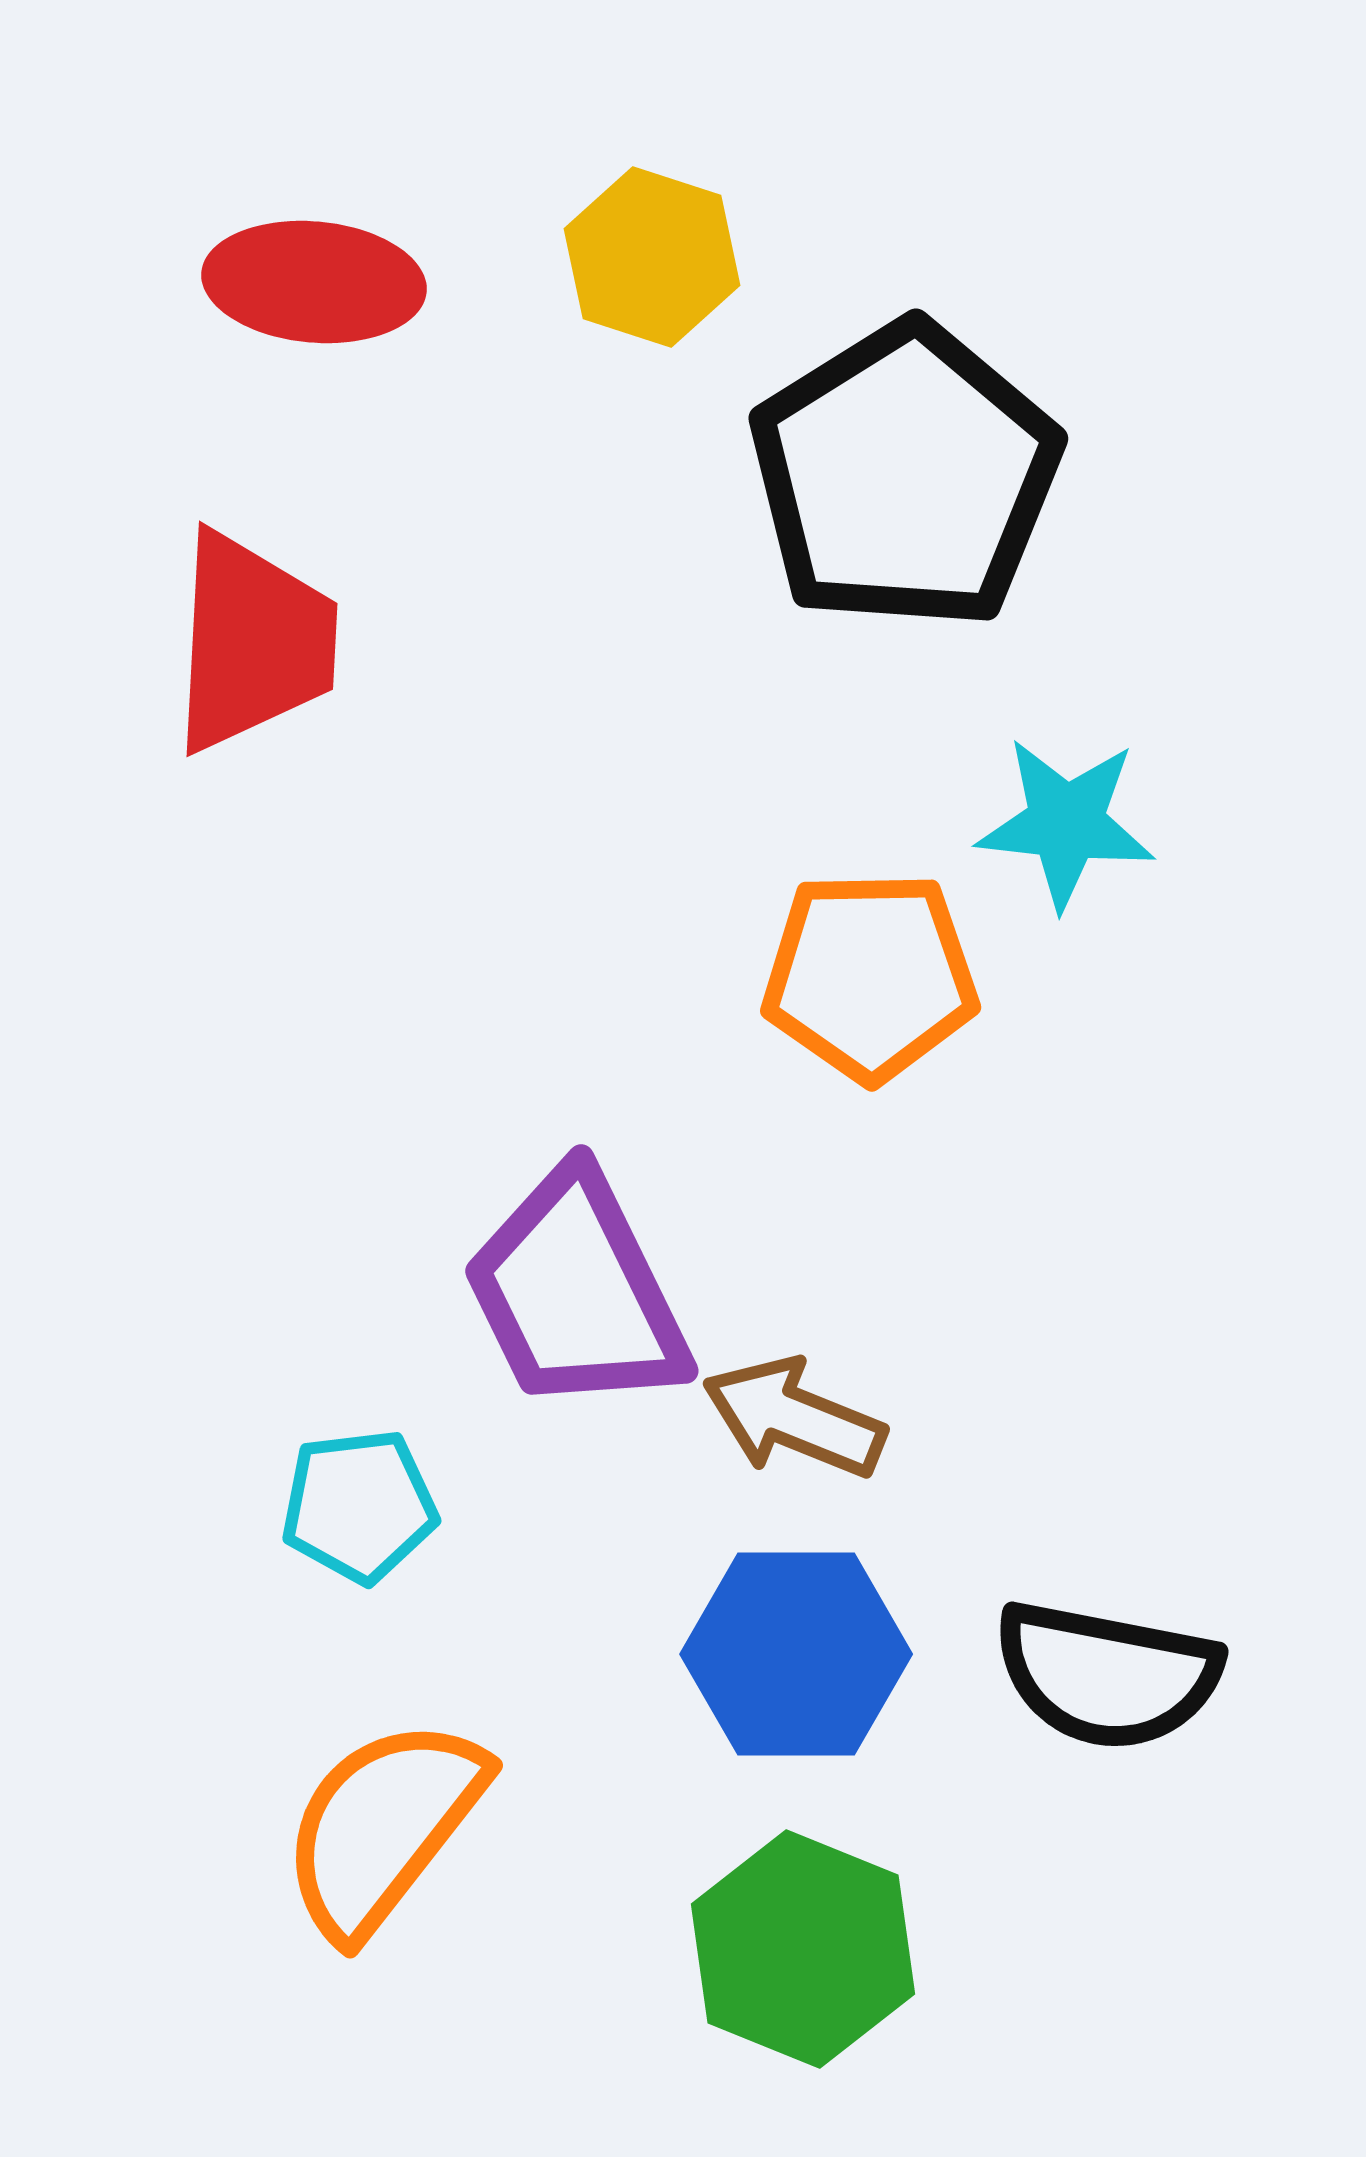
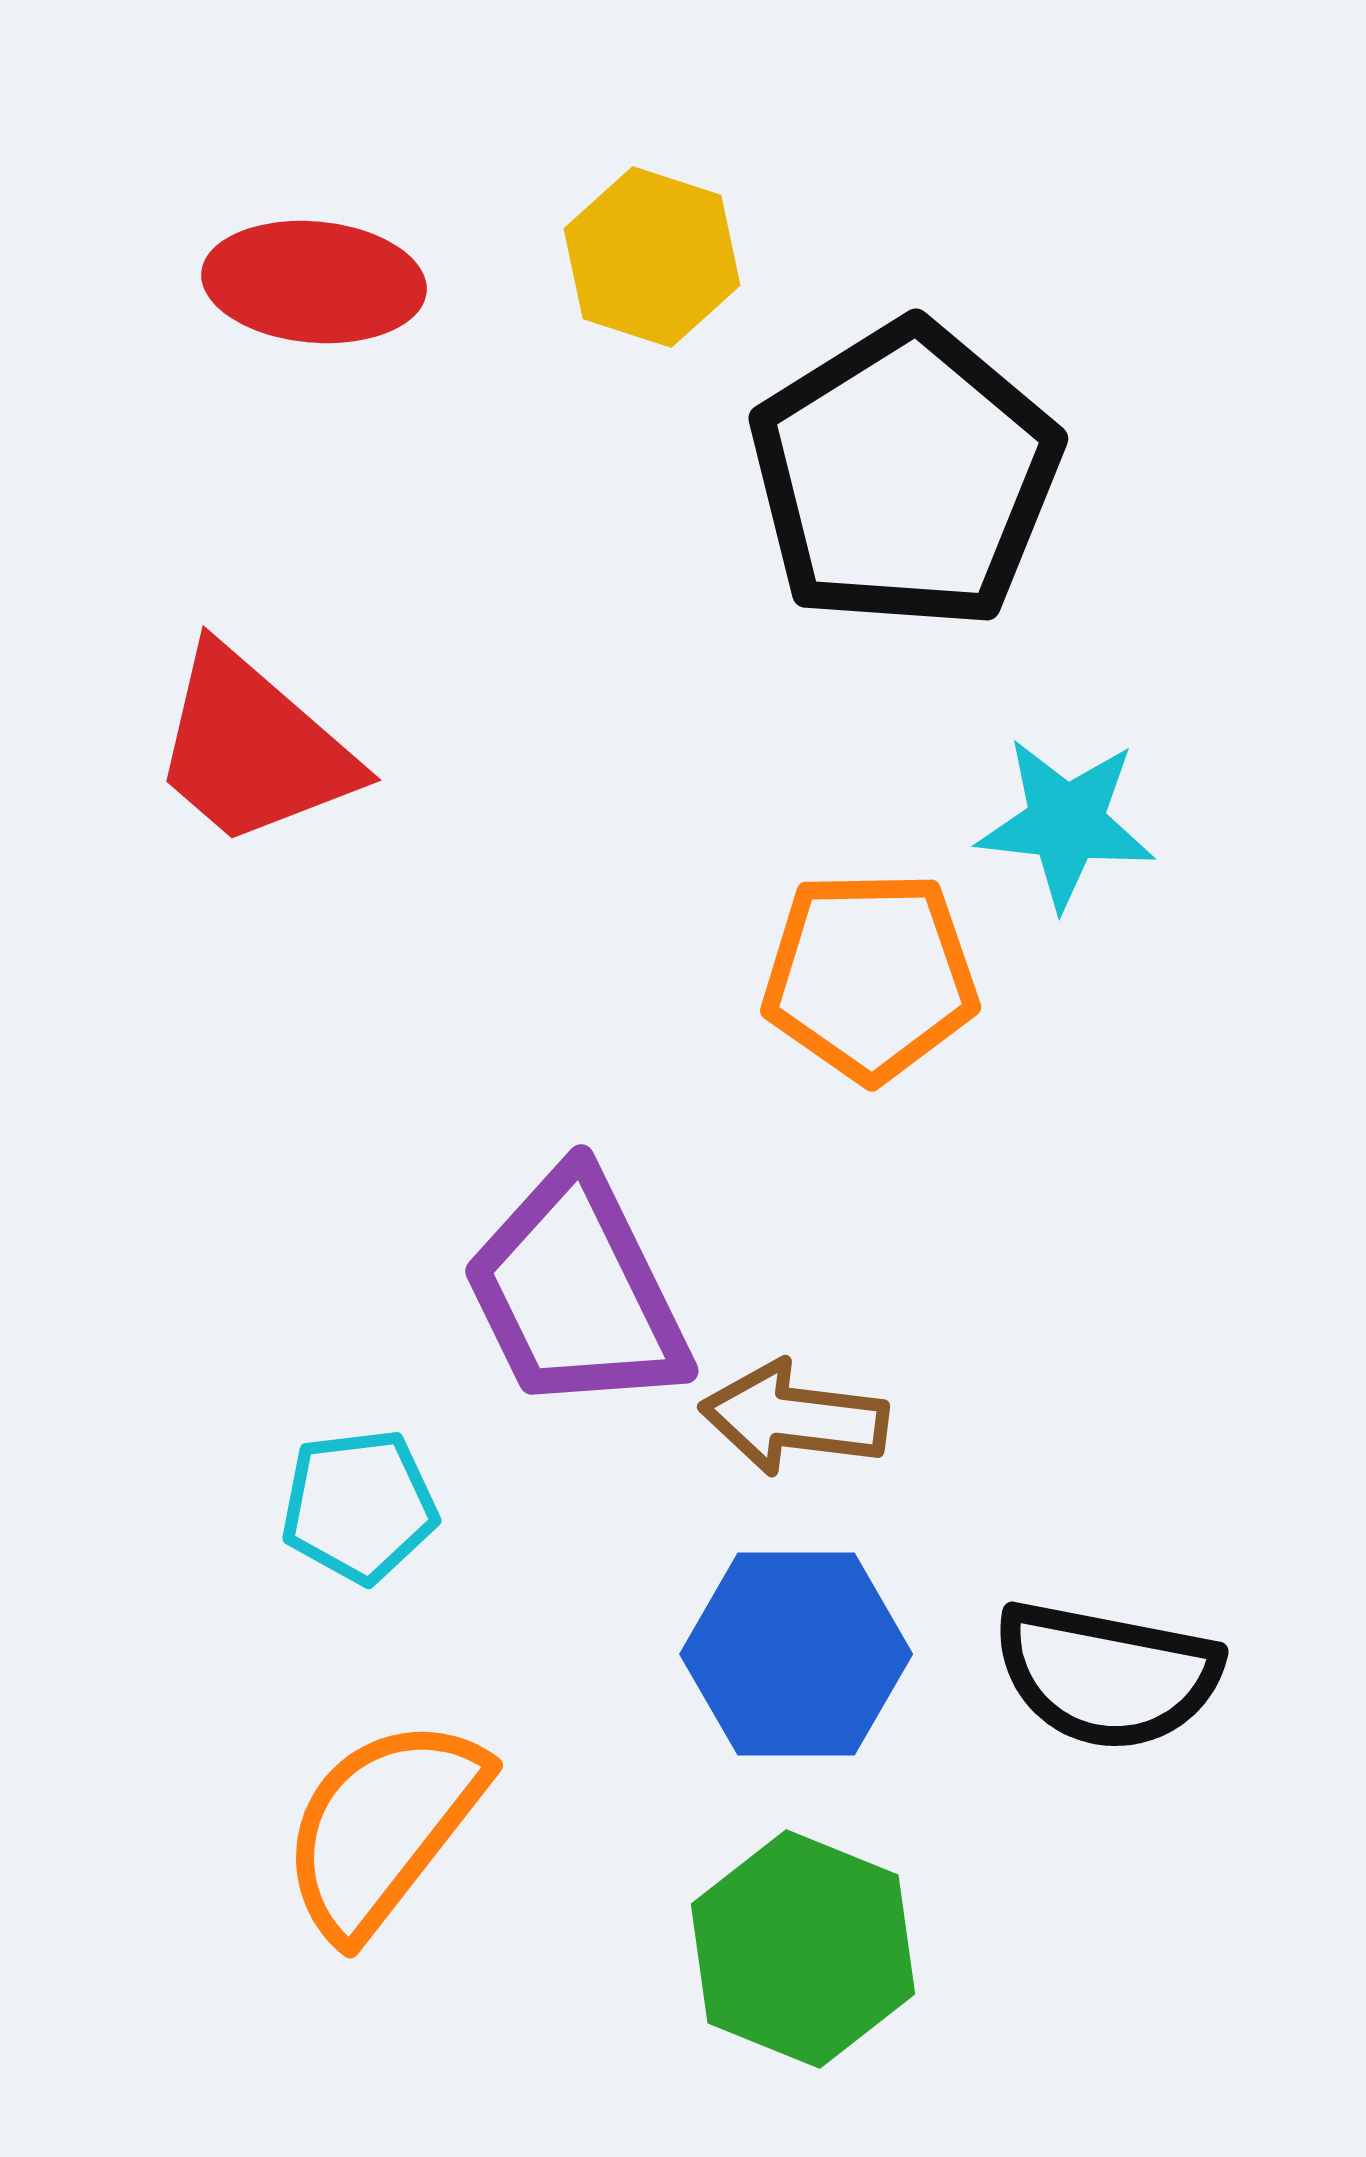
red trapezoid: moved 106 px down; rotated 128 degrees clockwise
brown arrow: rotated 15 degrees counterclockwise
